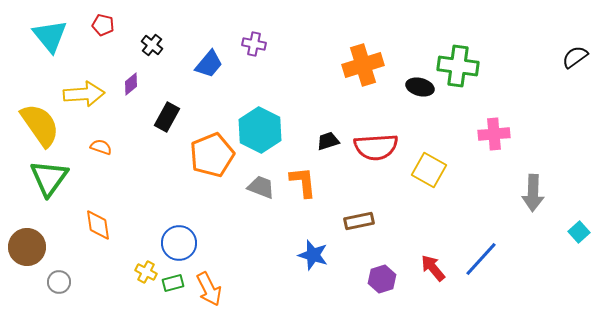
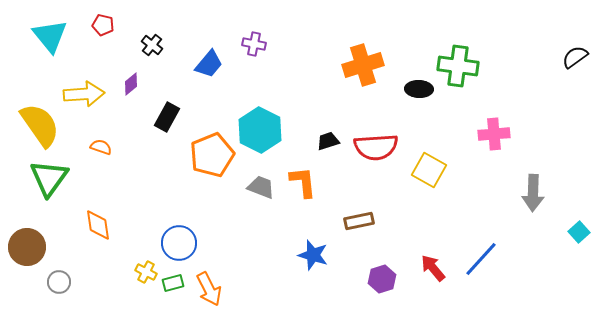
black ellipse: moved 1 px left, 2 px down; rotated 12 degrees counterclockwise
